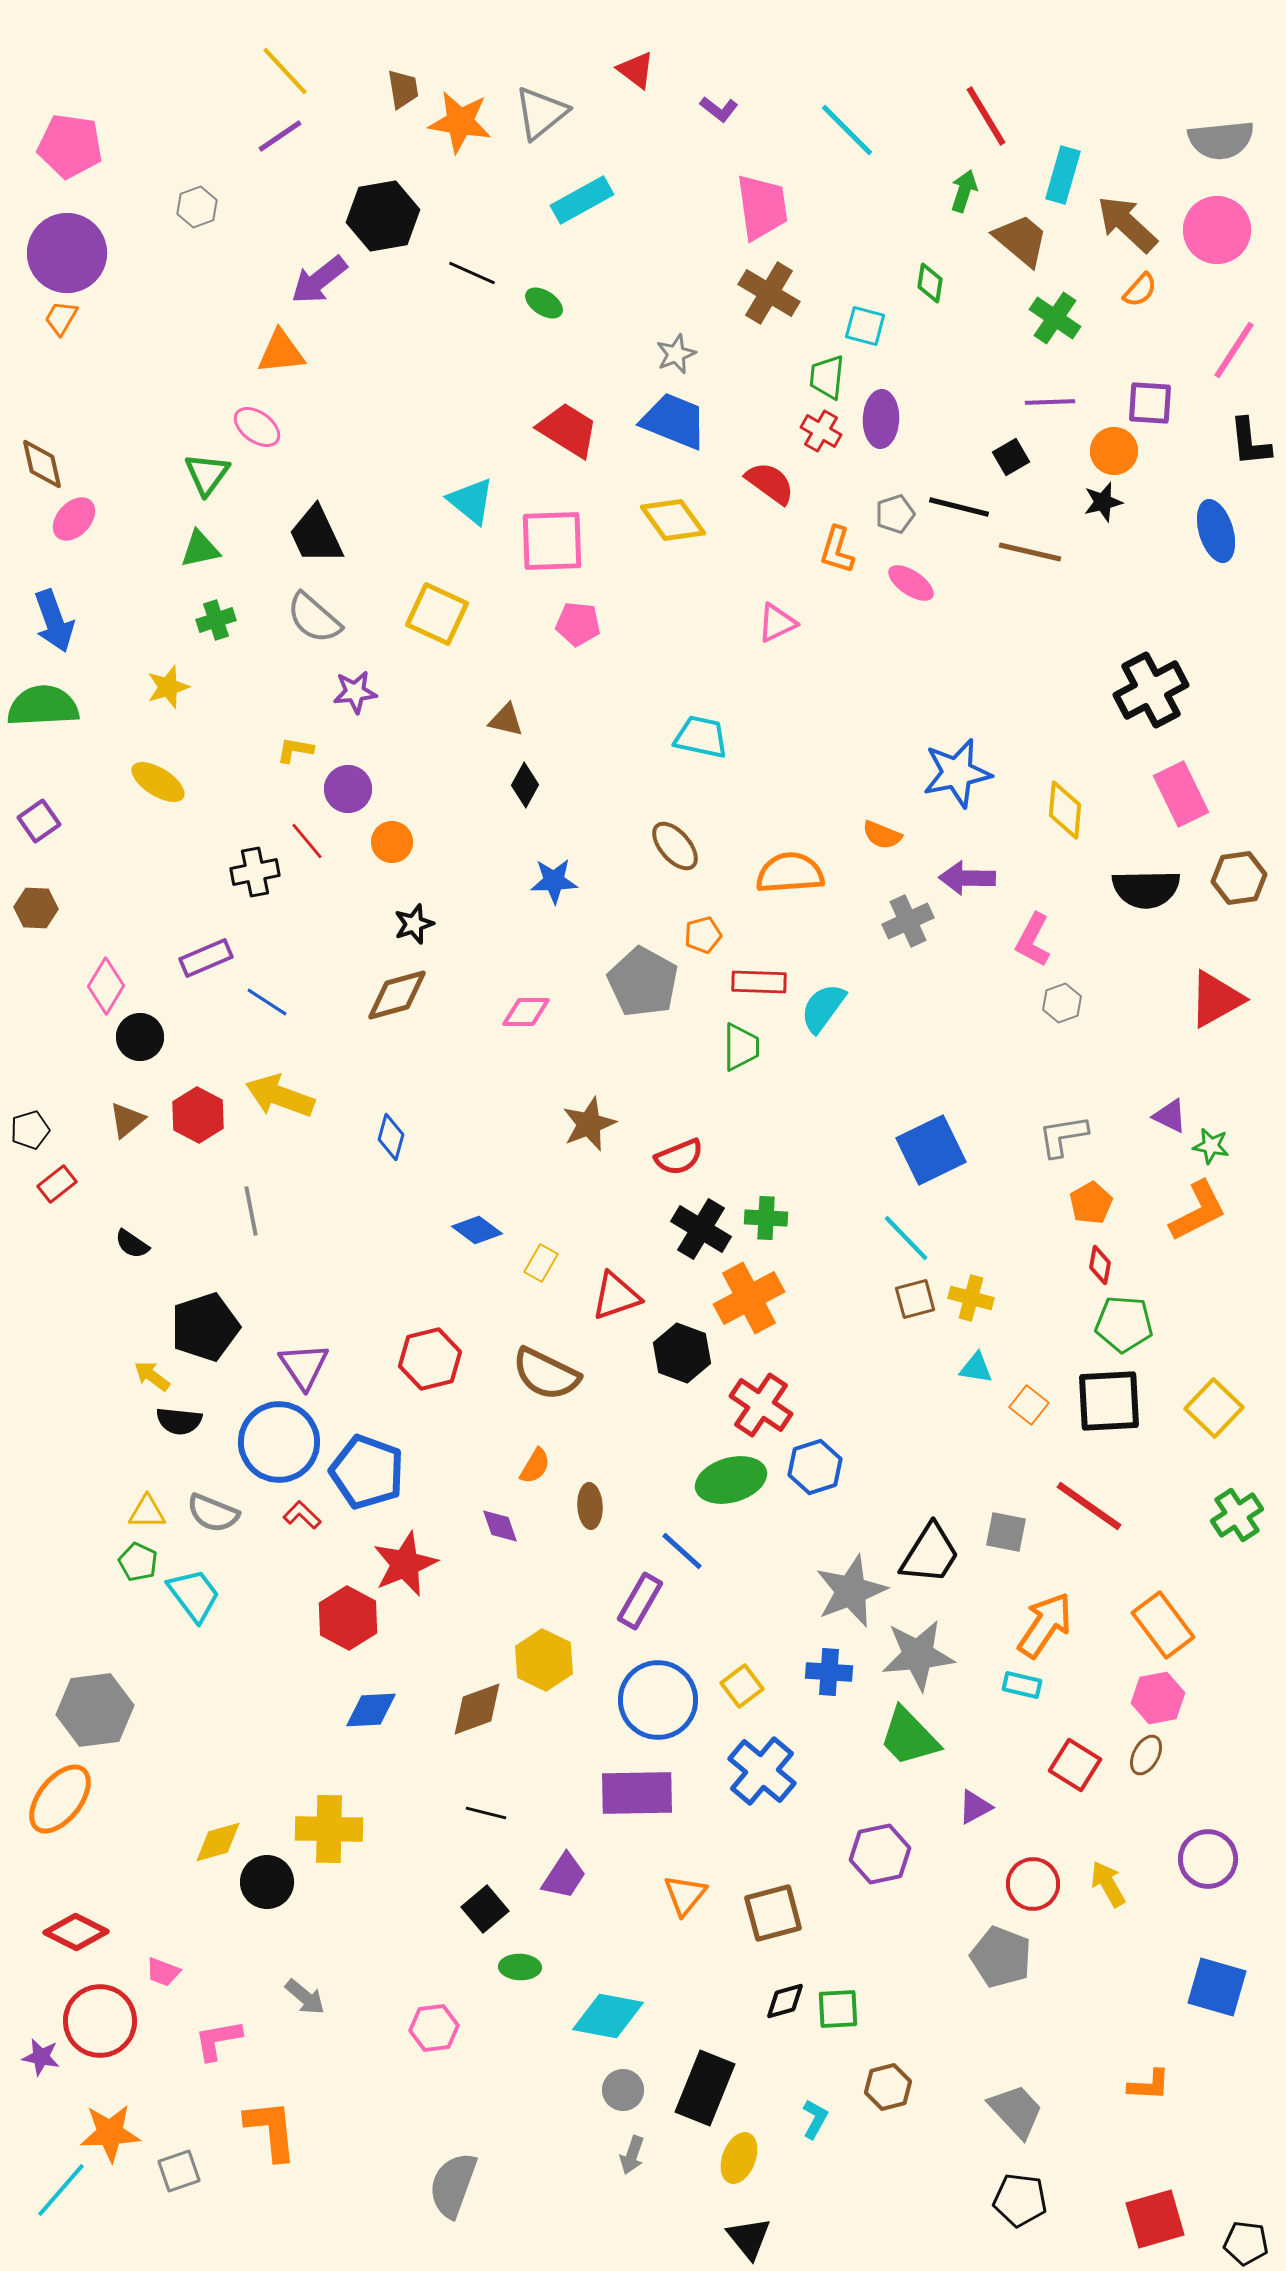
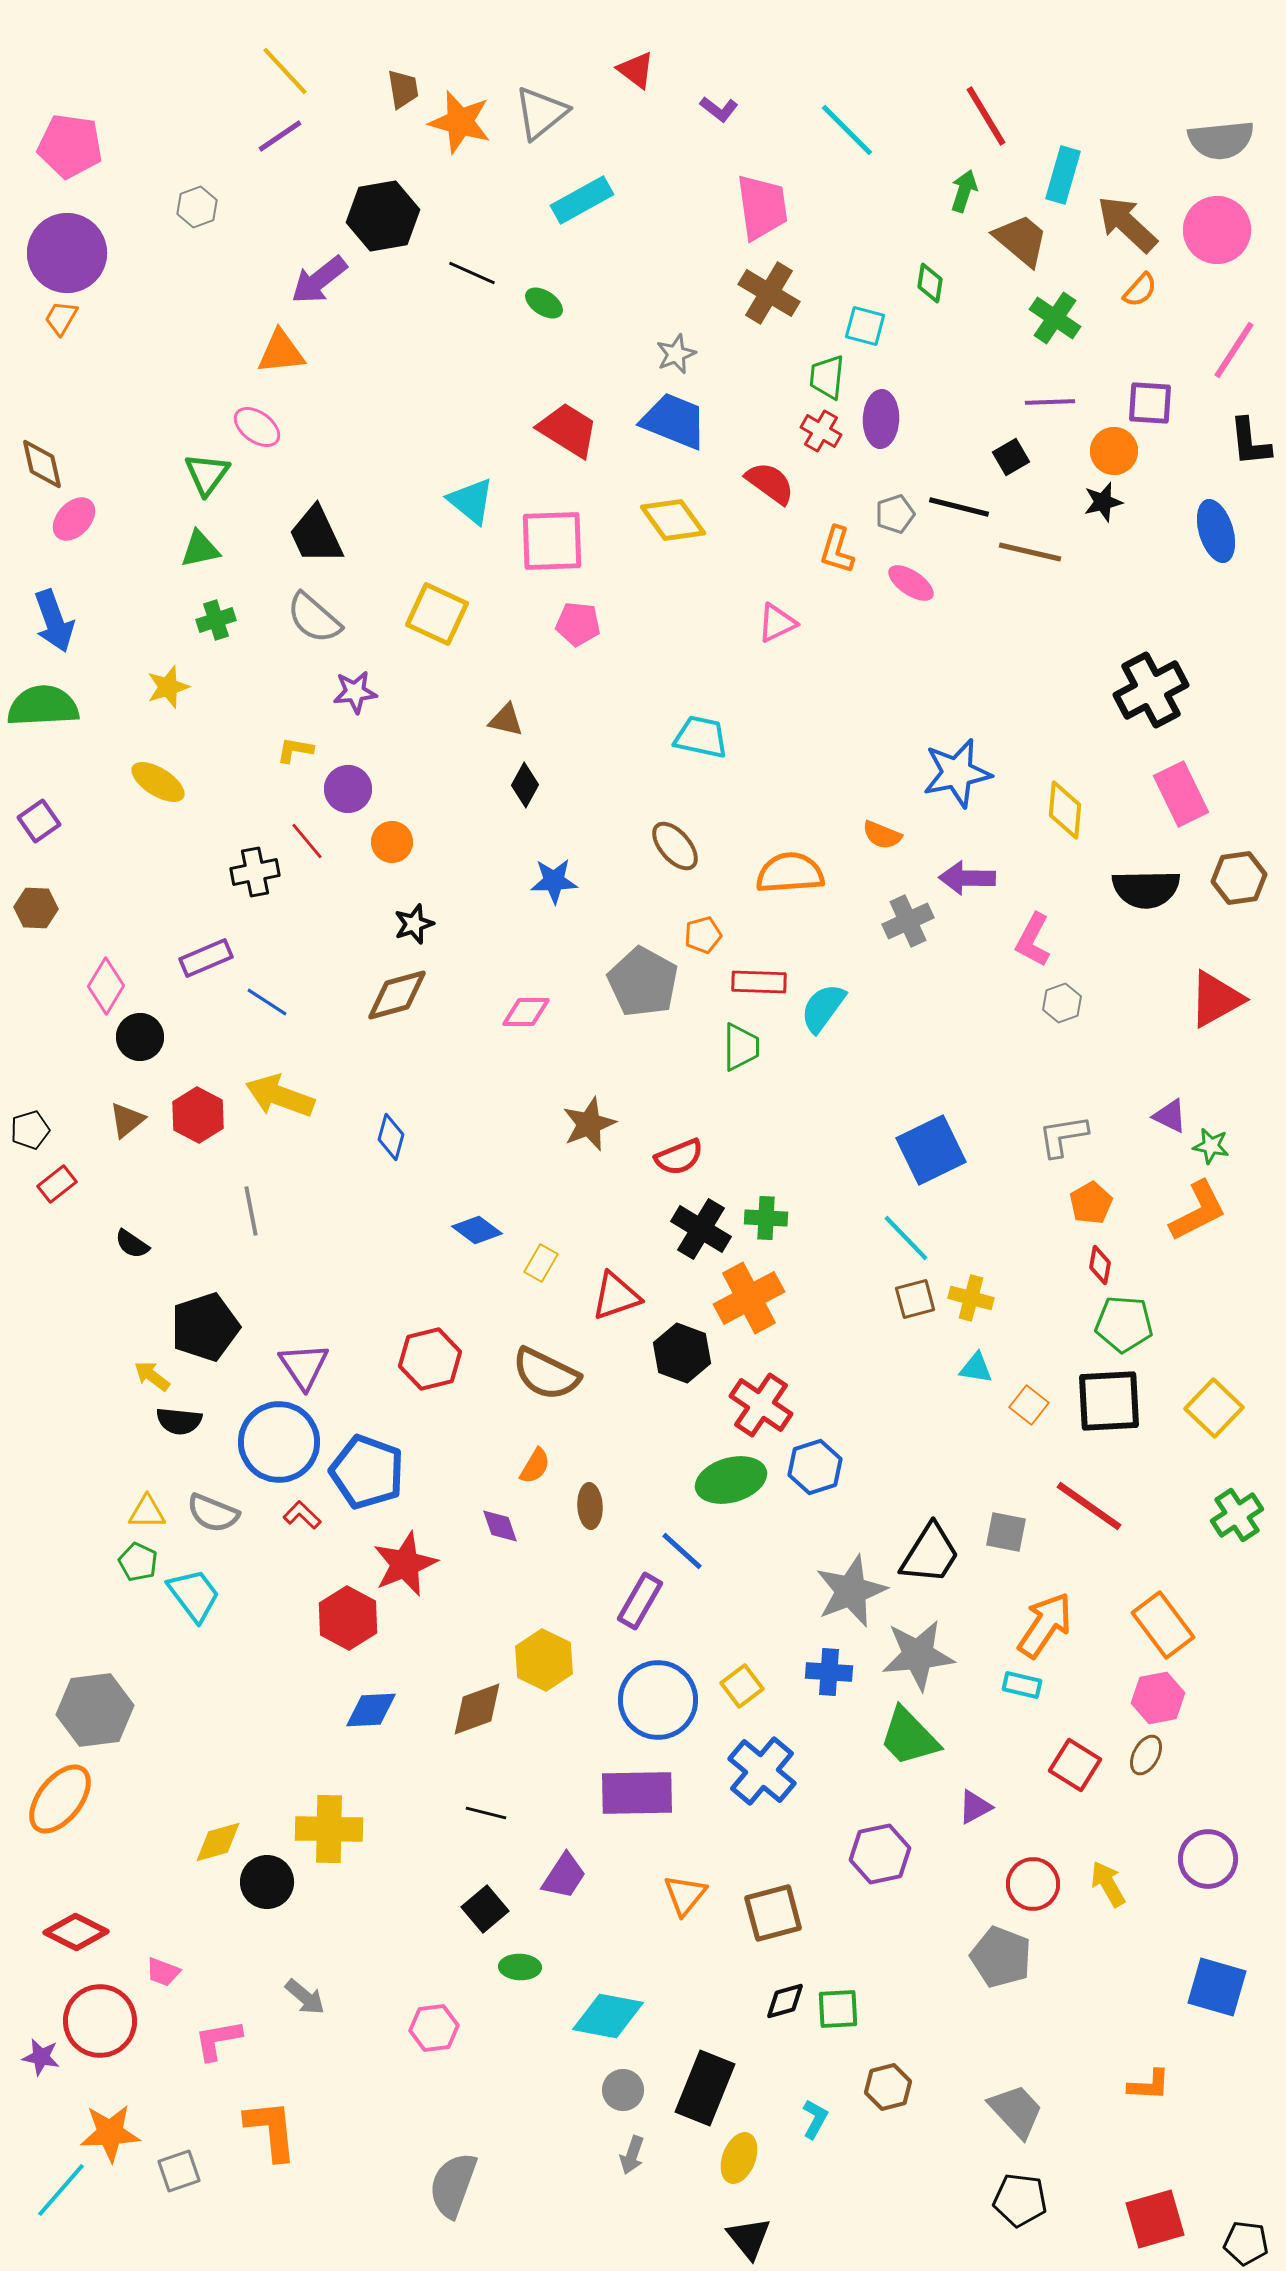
orange star at (460, 122): rotated 6 degrees clockwise
